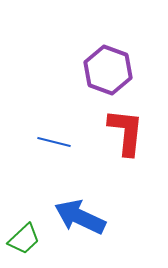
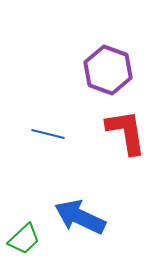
red L-shape: rotated 15 degrees counterclockwise
blue line: moved 6 px left, 8 px up
